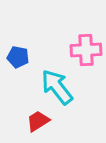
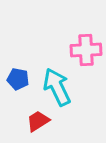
blue pentagon: moved 22 px down
cyan arrow: rotated 12 degrees clockwise
